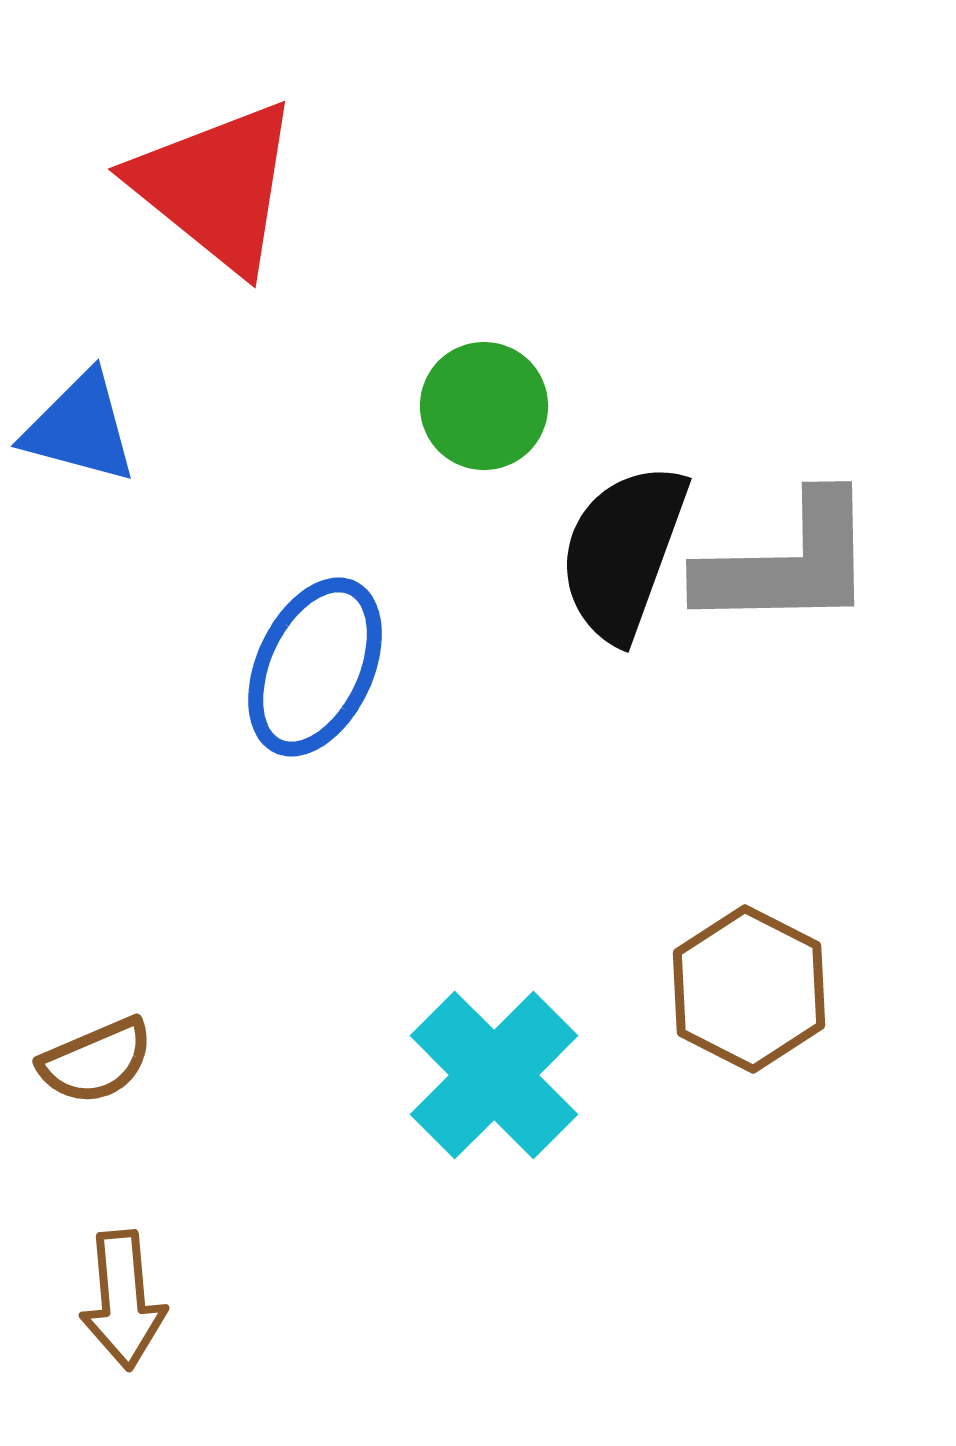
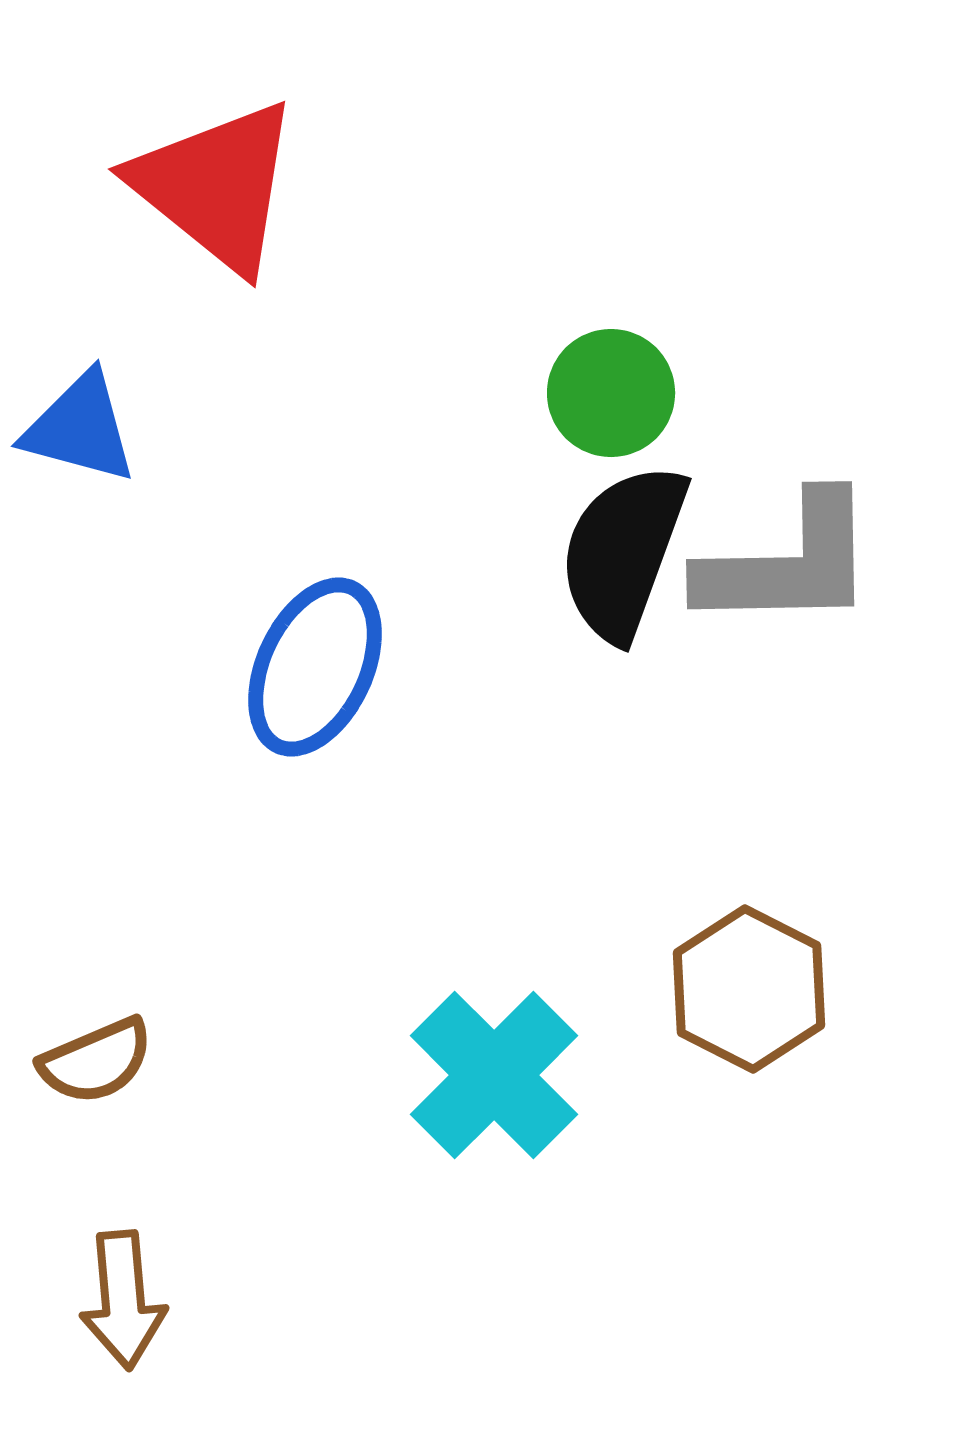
green circle: moved 127 px right, 13 px up
